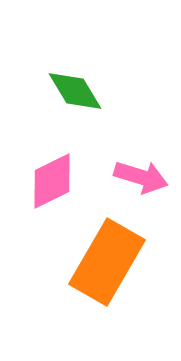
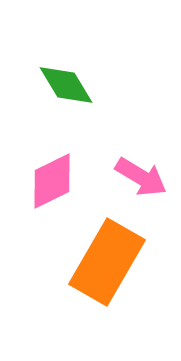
green diamond: moved 9 px left, 6 px up
pink arrow: rotated 14 degrees clockwise
